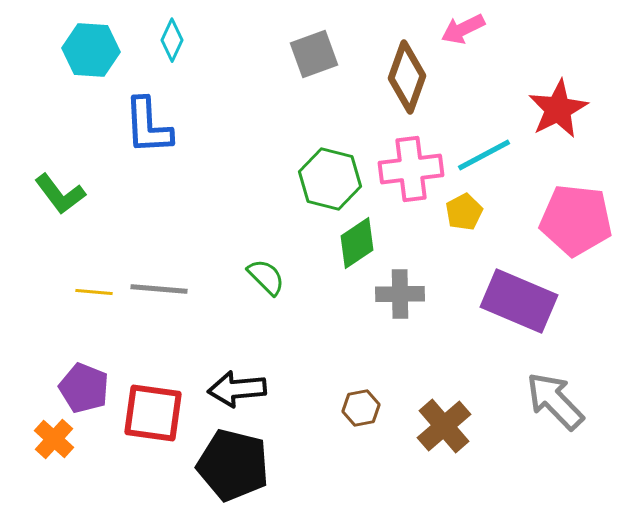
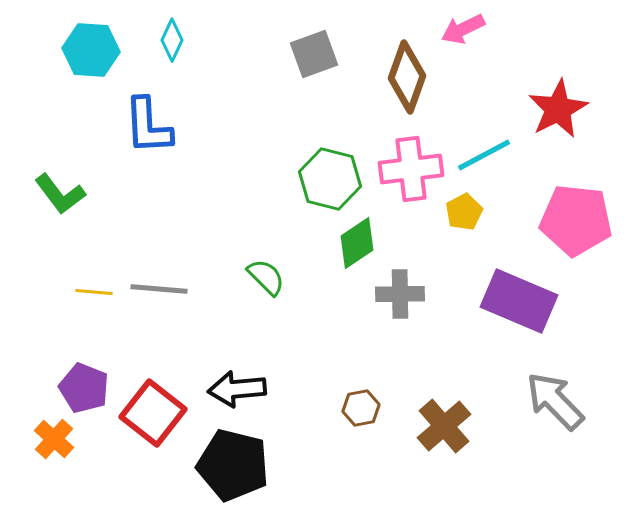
red square: rotated 30 degrees clockwise
